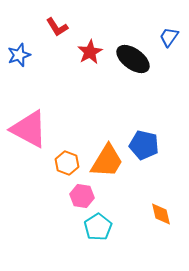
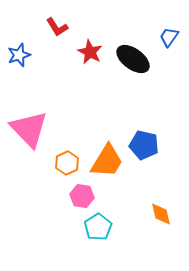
red star: rotated 15 degrees counterclockwise
pink triangle: rotated 18 degrees clockwise
orange hexagon: rotated 15 degrees clockwise
